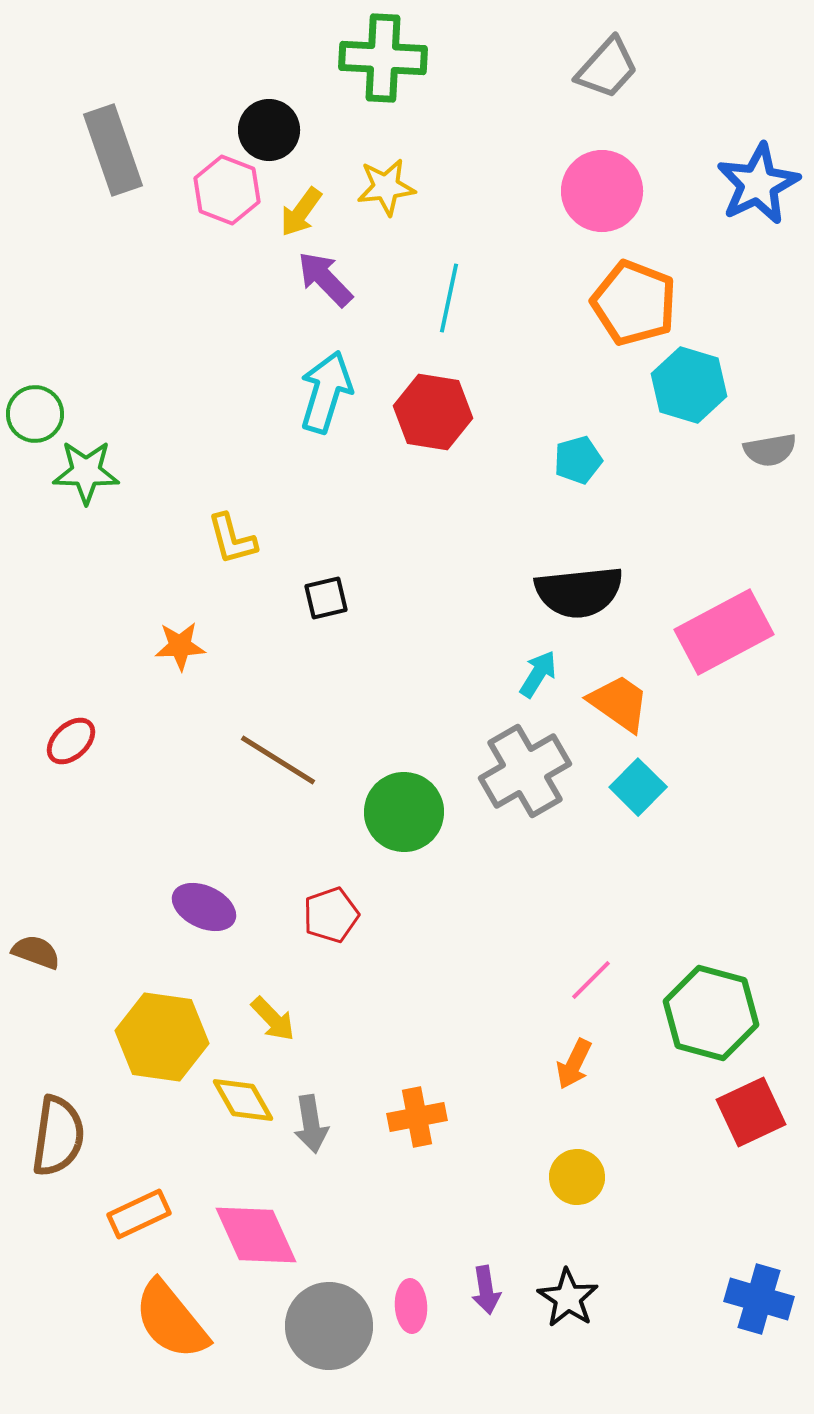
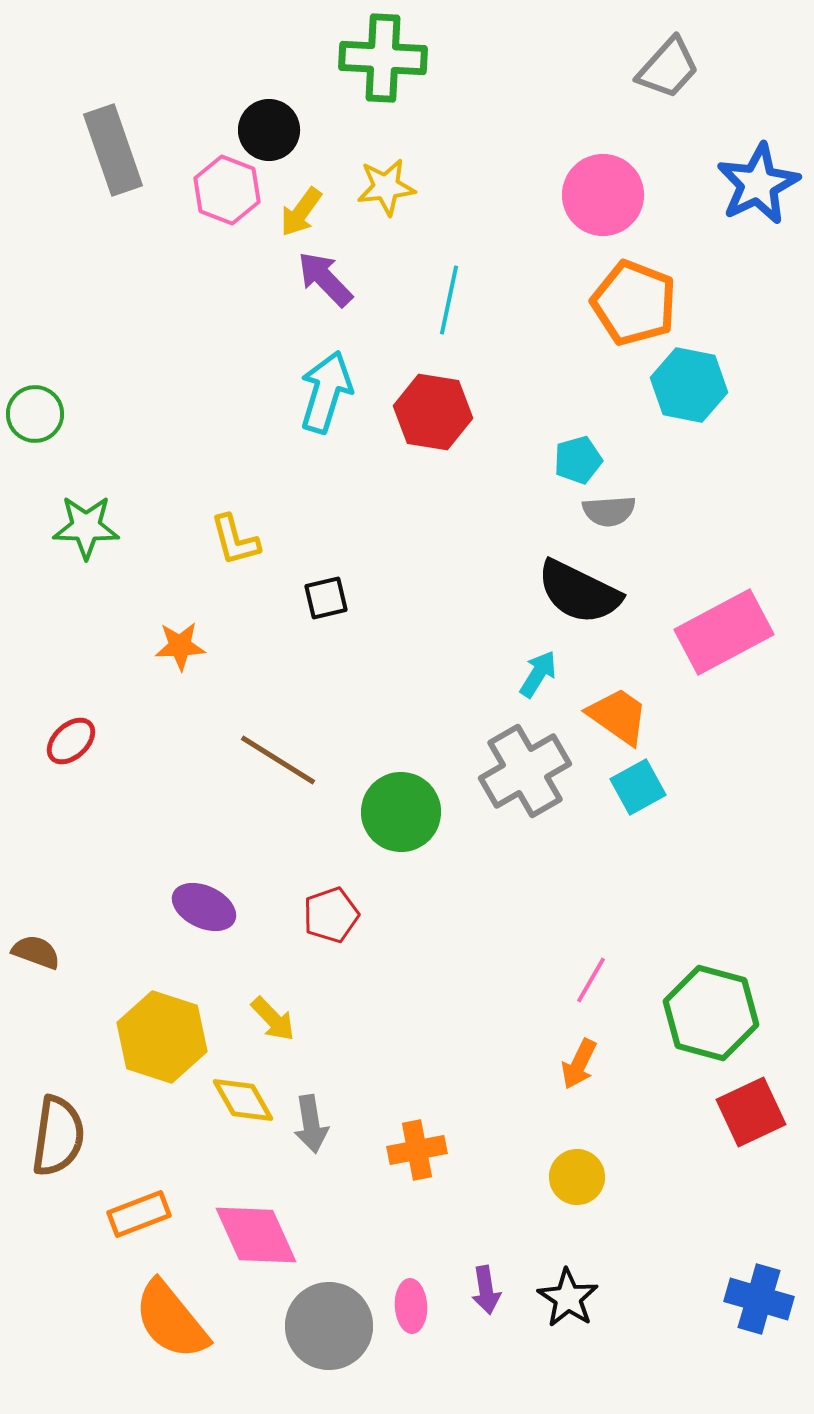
gray trapezoid at (607, 68): moved 61 px right
pink circle at (602, 191): moved 1 px right, 4 px down
cyan line at (449, 298): moved 2 px down
cyan hexagon at (689, 385): rotated 6 degrees counterclockwise
gray semicircle at (770, 450): moved 161 px left, 61 px down; rotated 6 degrees clockwise
green star at (86, 472): moved 55 px down
yellow L-shape at (232, 539): moved 3 px right, 1 px down
black semicircle at (579, 592): rotated 32 degrees clockwise
orange trapezoid at (619, 703): moved 1 px left, 13 px down
cyan square at (638, 787): rotated 16 degrees clockwise
green circle at (404, 812): moved 3 px left
pink line at (591, 980): rotated 15 degrees counterclockwise
yellow hexagon at (162, 1037): rotated 10 degrees clockwise
orange arrow at (574, 1064): moved 5 px right
orange cross at (417, 1117): moved 33 px down
orange rectangle at (139, 1214): rotated 4 degrees clockwise
